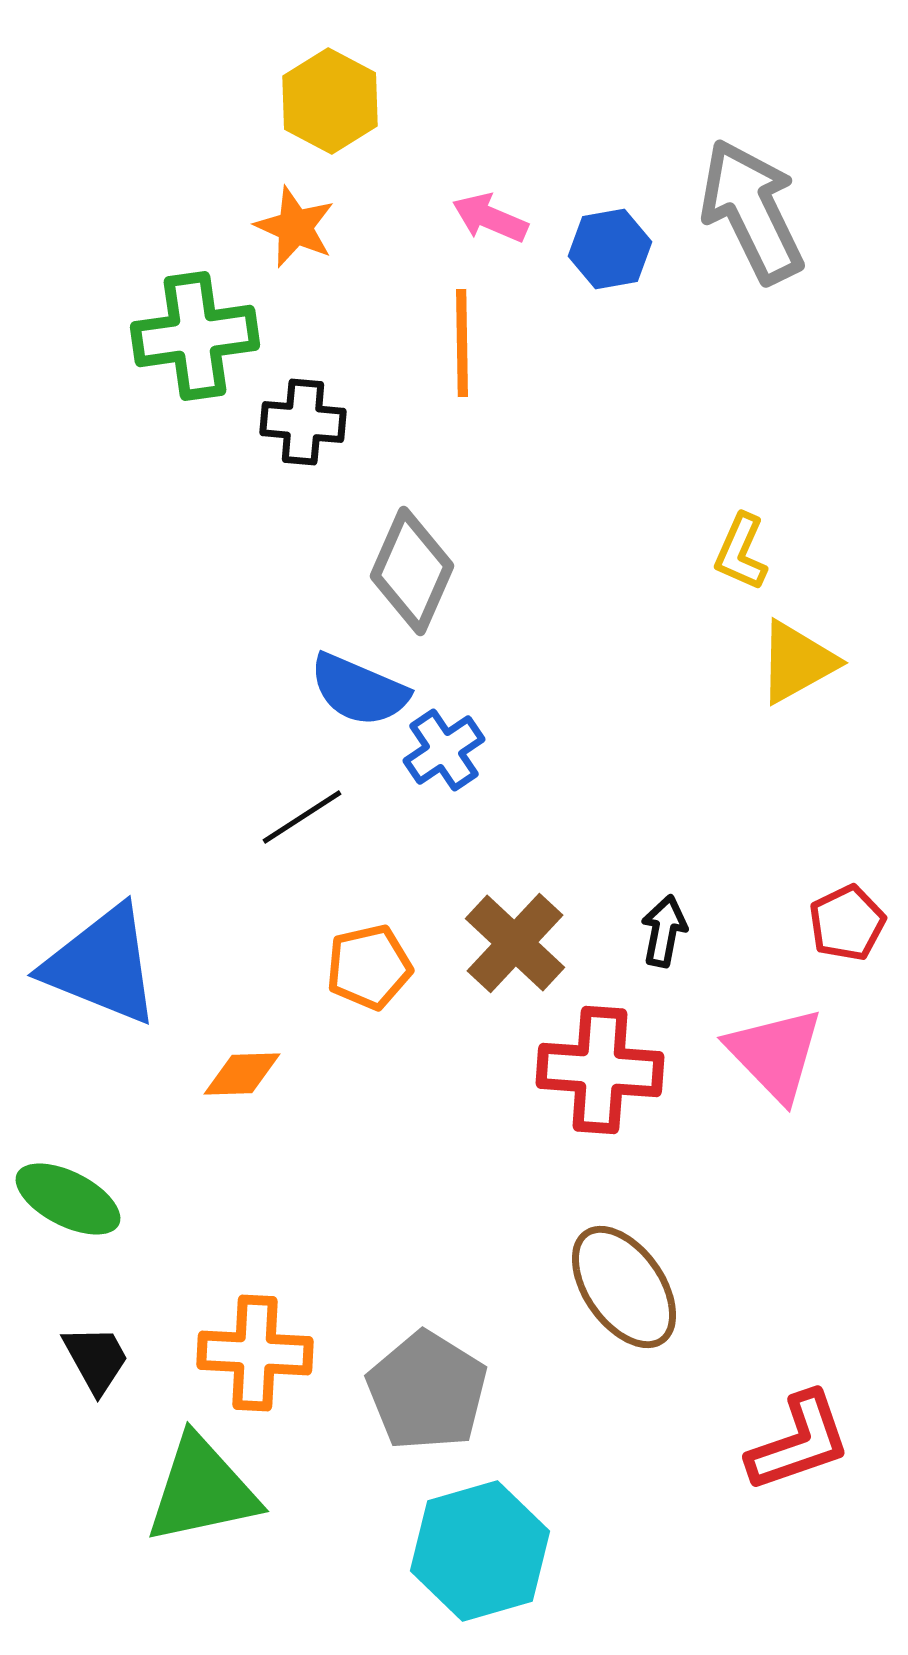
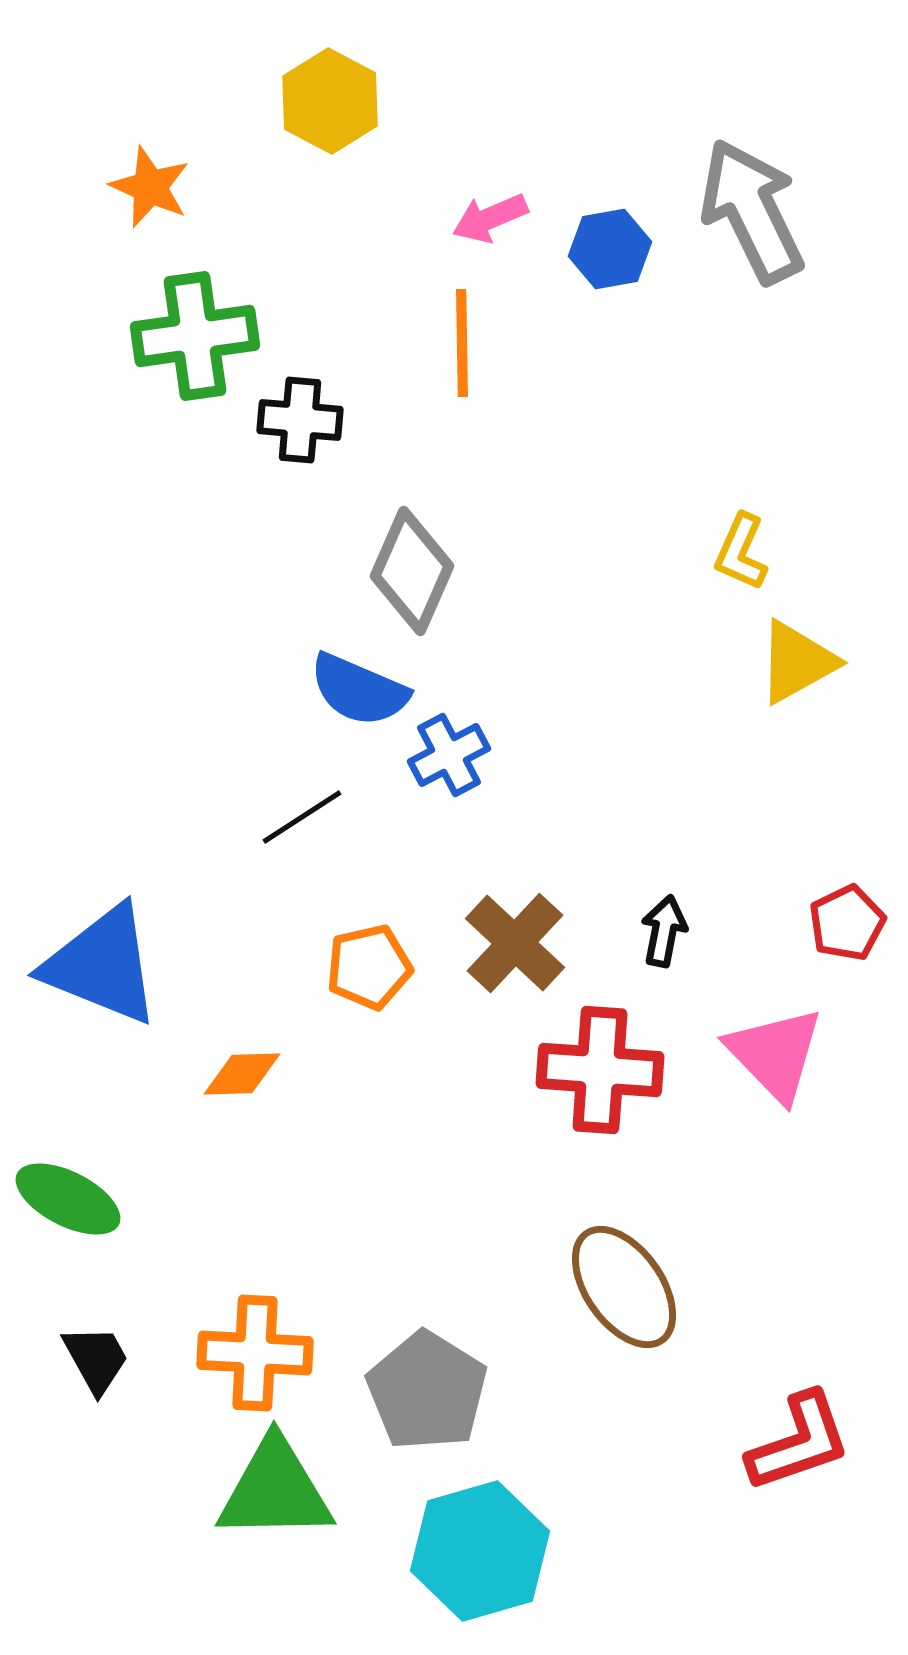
pink arrow: rotated 46 degrees counterclockwise
orange star: moved 145 px left, 40 px up
black cross: moved 3 px left, 2 px up
blue cross: moved 5 px right, 5 px down; rotated 6 degrees clockwise
green triangle: moved 73 px right; rotated 11 degrees clockwise
